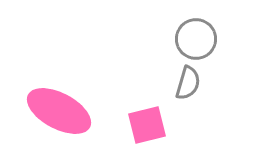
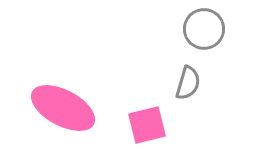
gray circle: moved 8 px right, 10 px up
pink ellipse: moved 4 px right, 3 px up
